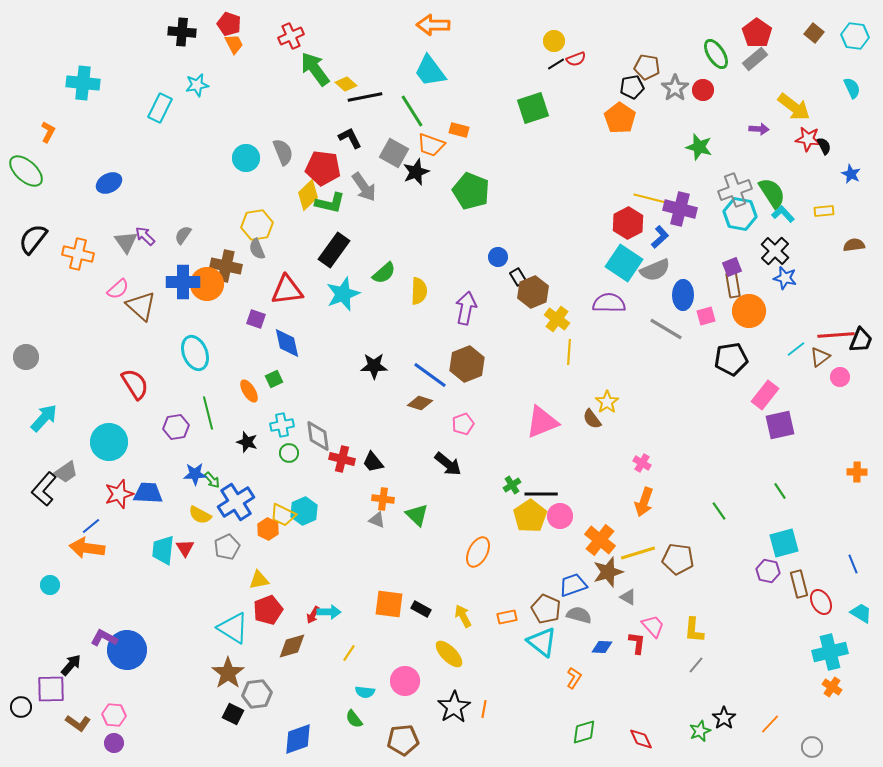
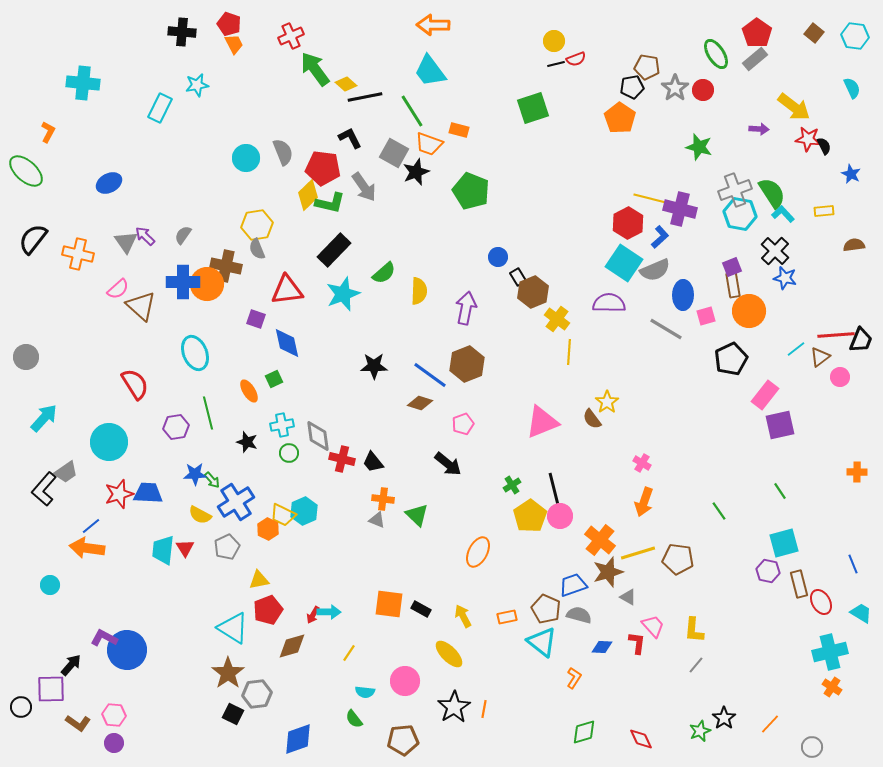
black line at (556, 64): rotated 18 degrees clockwise
orange trapezoid at (431, 145): moved 2 px left, 1 px up
black rectangle at (334, 250): rotated 8 degrees clockwise
black pentagon at (731, 359): rotated 16 degrees counterclockwise
black line at (541, 494): moved 13 px right, 5 px up; rotated 76 degrees clockwise
